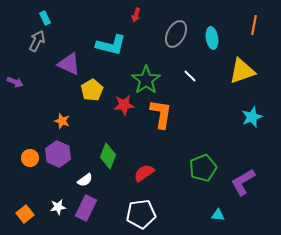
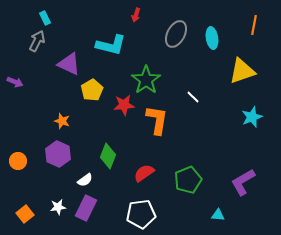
white line: moved 3 px right, 21 px down
orange L-shape: moved 4 px left, 6 px down
orange circle: moved 12 px left, 3 px down
green pentagon: moved 15 px left, 12 px down
